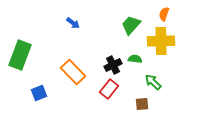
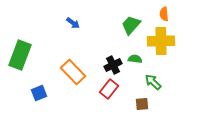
orange semicircle: rotated 24 degrees counterclockwise
